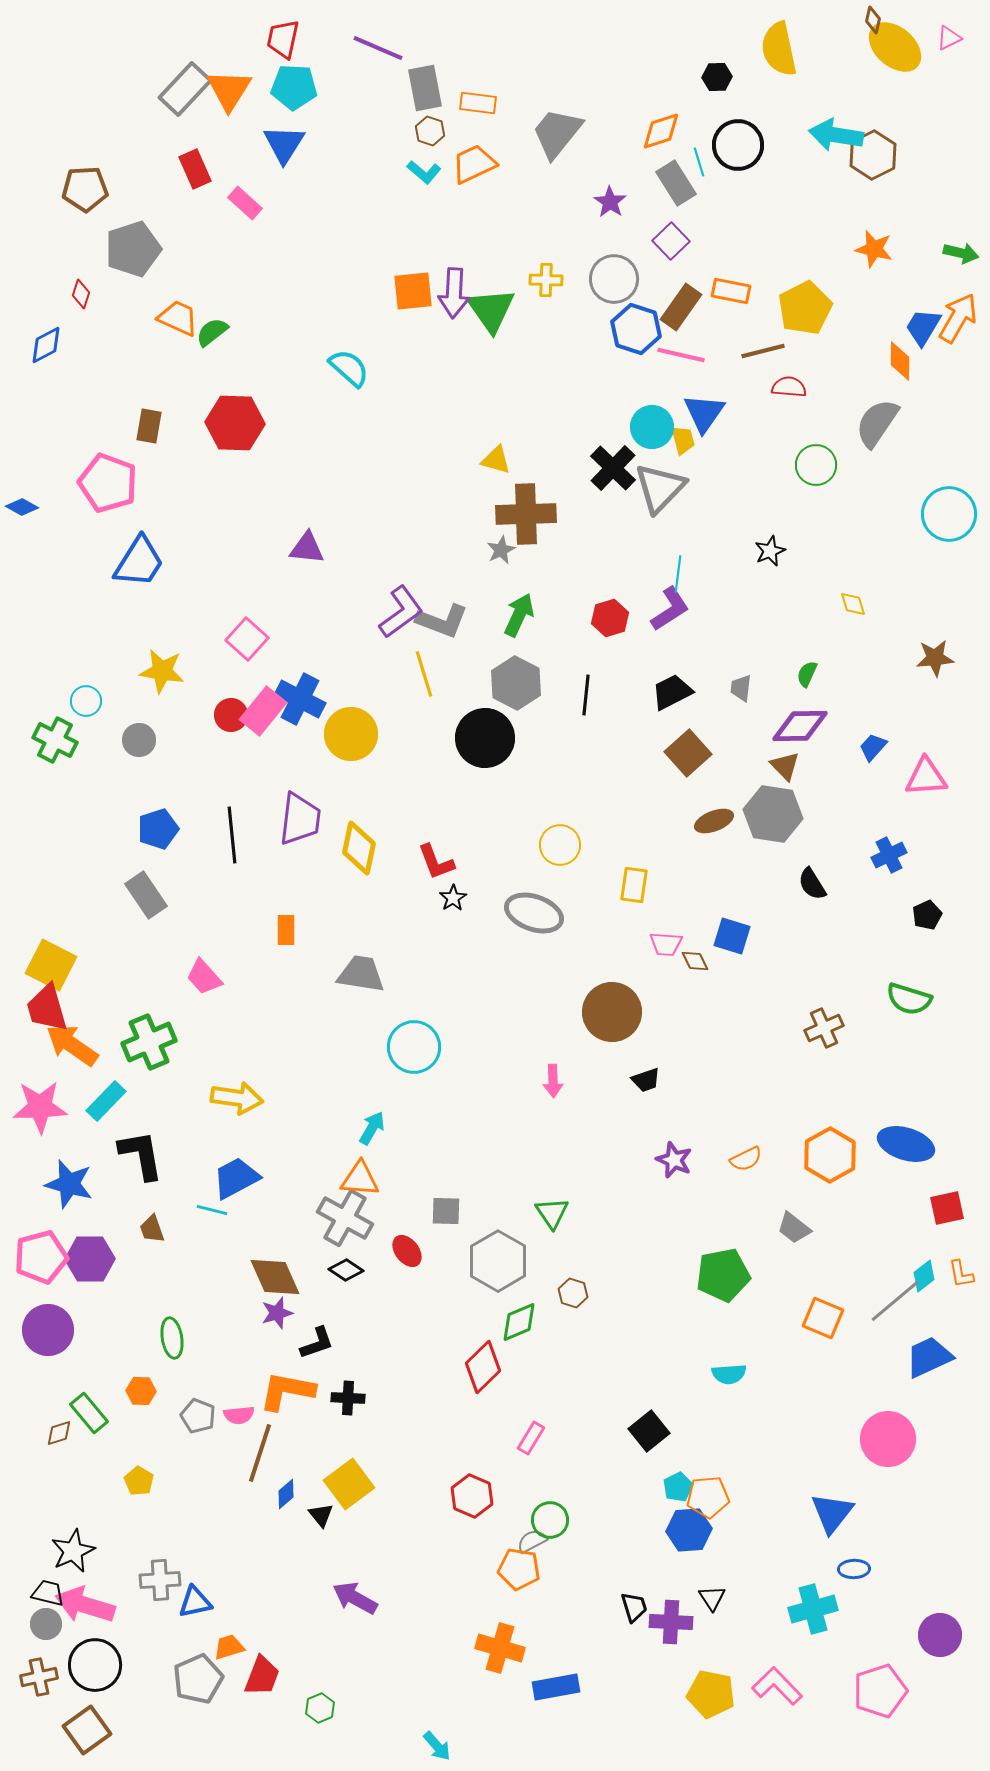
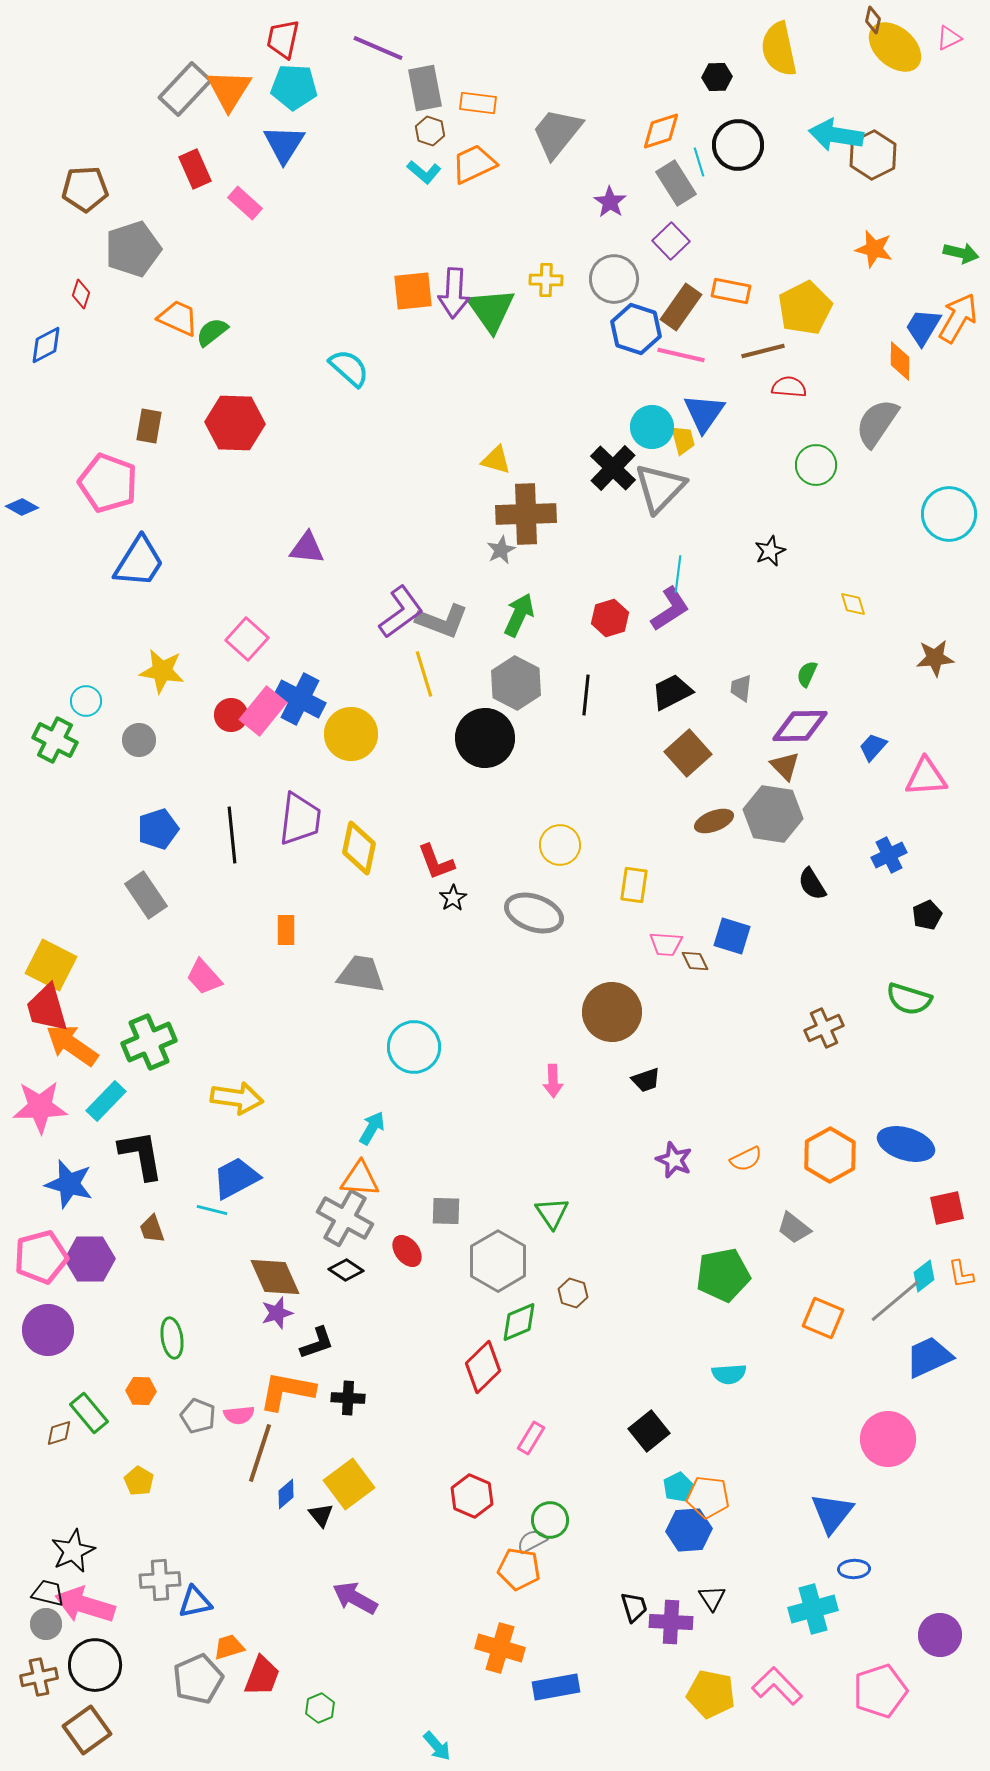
orange pentagon at (708, 1497): rotated 12 degrees clockwise
